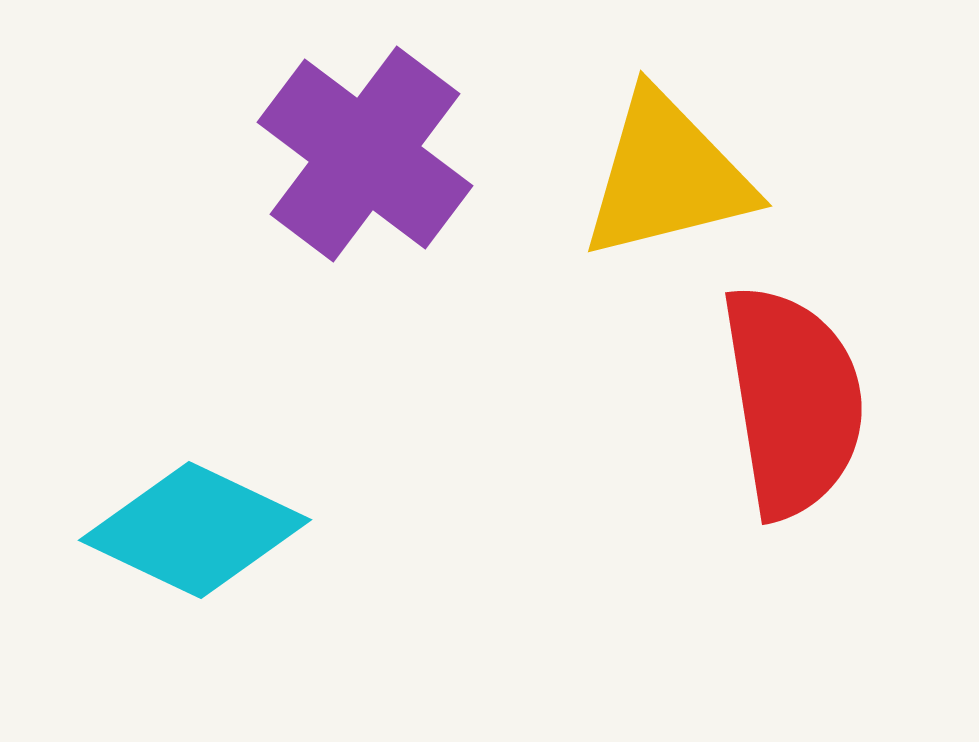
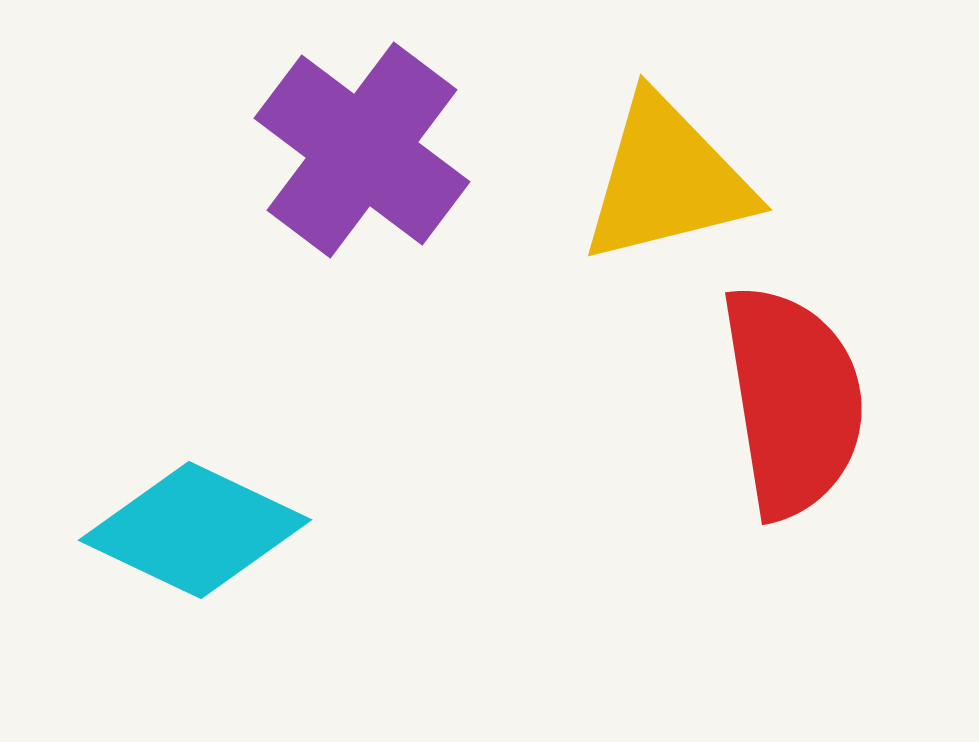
purple cross: moved 3 px left, 4 px up
yellow triangle: moved 4 px down
